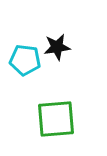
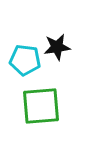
green square: moved 15 px left, 13 px up
